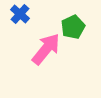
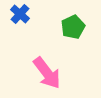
pink arrow: moved 1 px right, 24 px down; rotated 104 degrees clockwise
